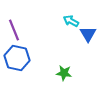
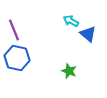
blue triangle: rotated 18 degrees counterclockwise
green star: moved 5 px right, 2 px up; rotated 14 degrees clockwise
